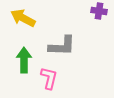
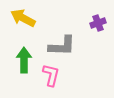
purple cross: moved 1 px left, 12 px down; rotated 28 degrees counterclockwise
pink L-shape: moved 2 px right, 3 px up
